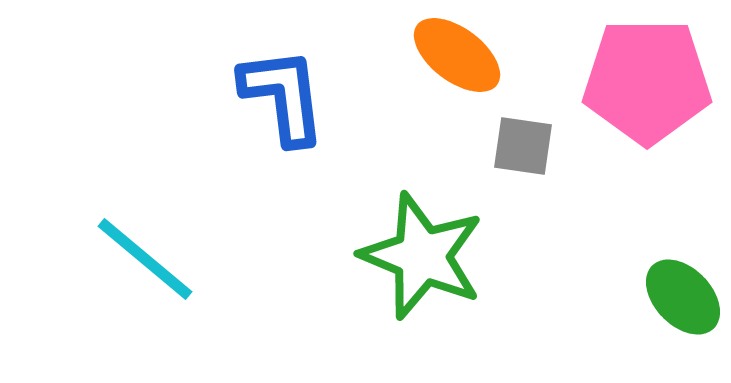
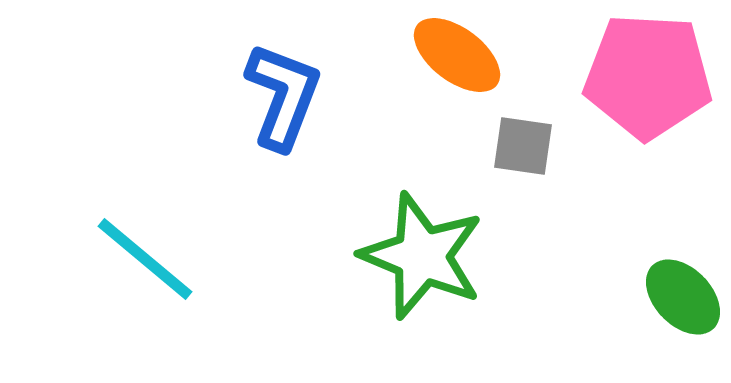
pink pentagon: moved 1 px right, 5 px up; rotated 3 degrees clockwise
blue L-shape: rotated 28 degrees clockwise
